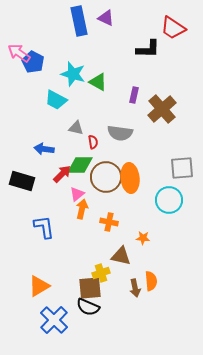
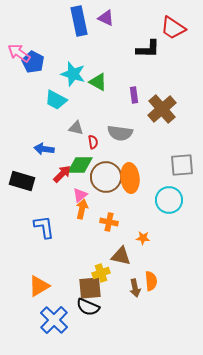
purple rectangle: rotated 21 degrees counterclockwise
gray square: moved 3 px up
pink triangle: moved 3 px right, 1 px down
